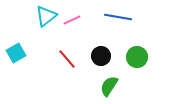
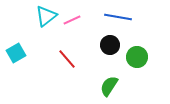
black circle: moved 9 px right, 11 px up
